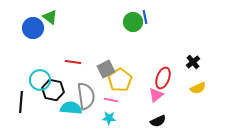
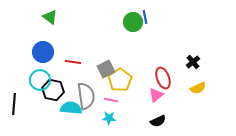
blue circle: moved 10 px right, 24 px down
red ellipse: rotated 40 degrees counterclockwise
black line: moved 7 px left, 2 px down
